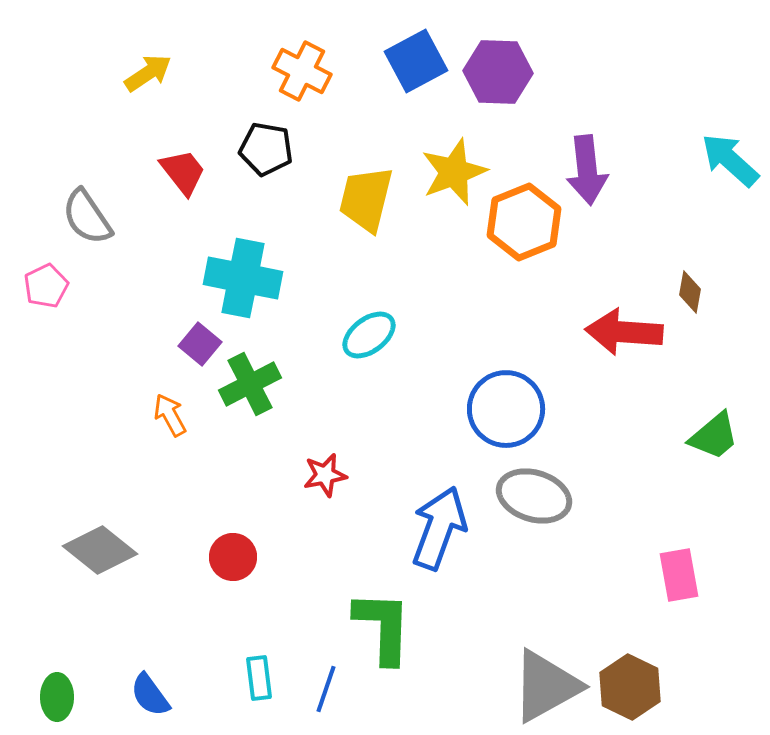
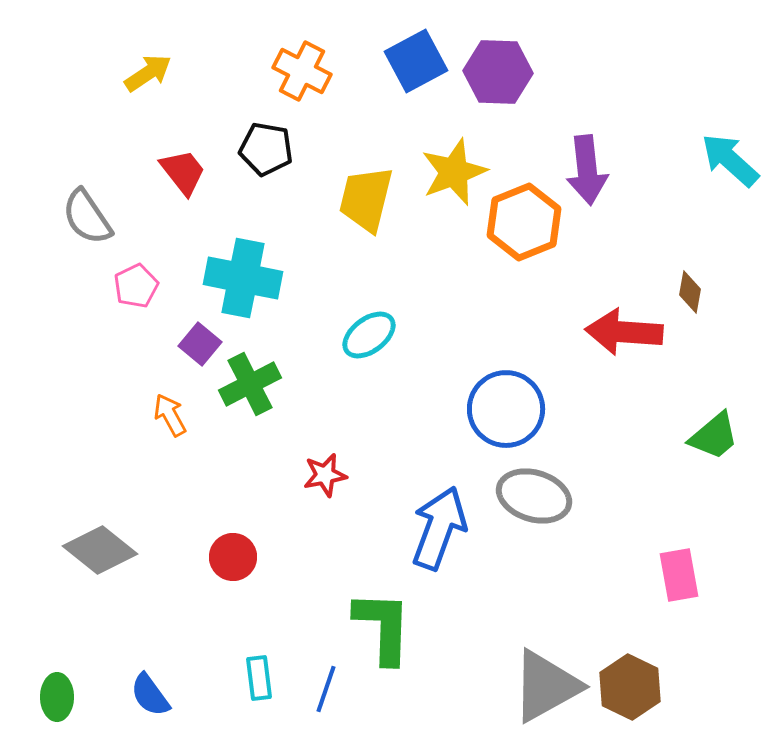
pink pentagon: moved 90 px right
